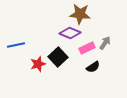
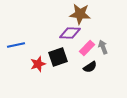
purple diamond: rotated 20 degrees counterclockwise
gray arrow: moved 2 px left, 4 px down; rotated 56 degrees counterclockwise
pink rectangle: rotated 21 degrees counterclockwise
black square: rotated 24 degrees clockwise
black semicircle: moved 3 px left
